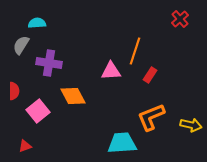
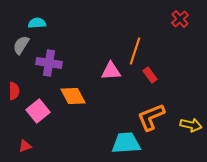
red rectangle: rotated 70 degrees counterclockwise
cyan trapezoid: moved 4 px right
